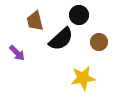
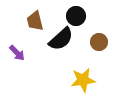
black circle: moved 3 px left, 1 px down
yellow star: moved 2 px down
